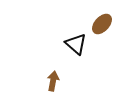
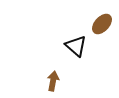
black triangle: moved 2 px down
